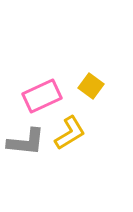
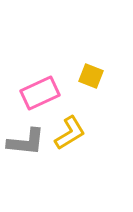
yellow square: moved 10 px up; rotated 15 degrees counterclockwise
pink rectangle: moved 2 px left, 3 px up
